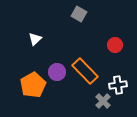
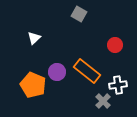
white triangle: moved 1 px left, 1 px up
orange rectangle: moved 2 px right; rotated 8 degrees counterclockwise
orange pentagon: rotated 20 degrees counterclockwise
